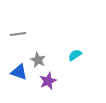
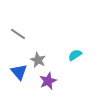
gray line: rotated 42 degrees clockwise
blue triangle: rotated 30 degrees clockwise
